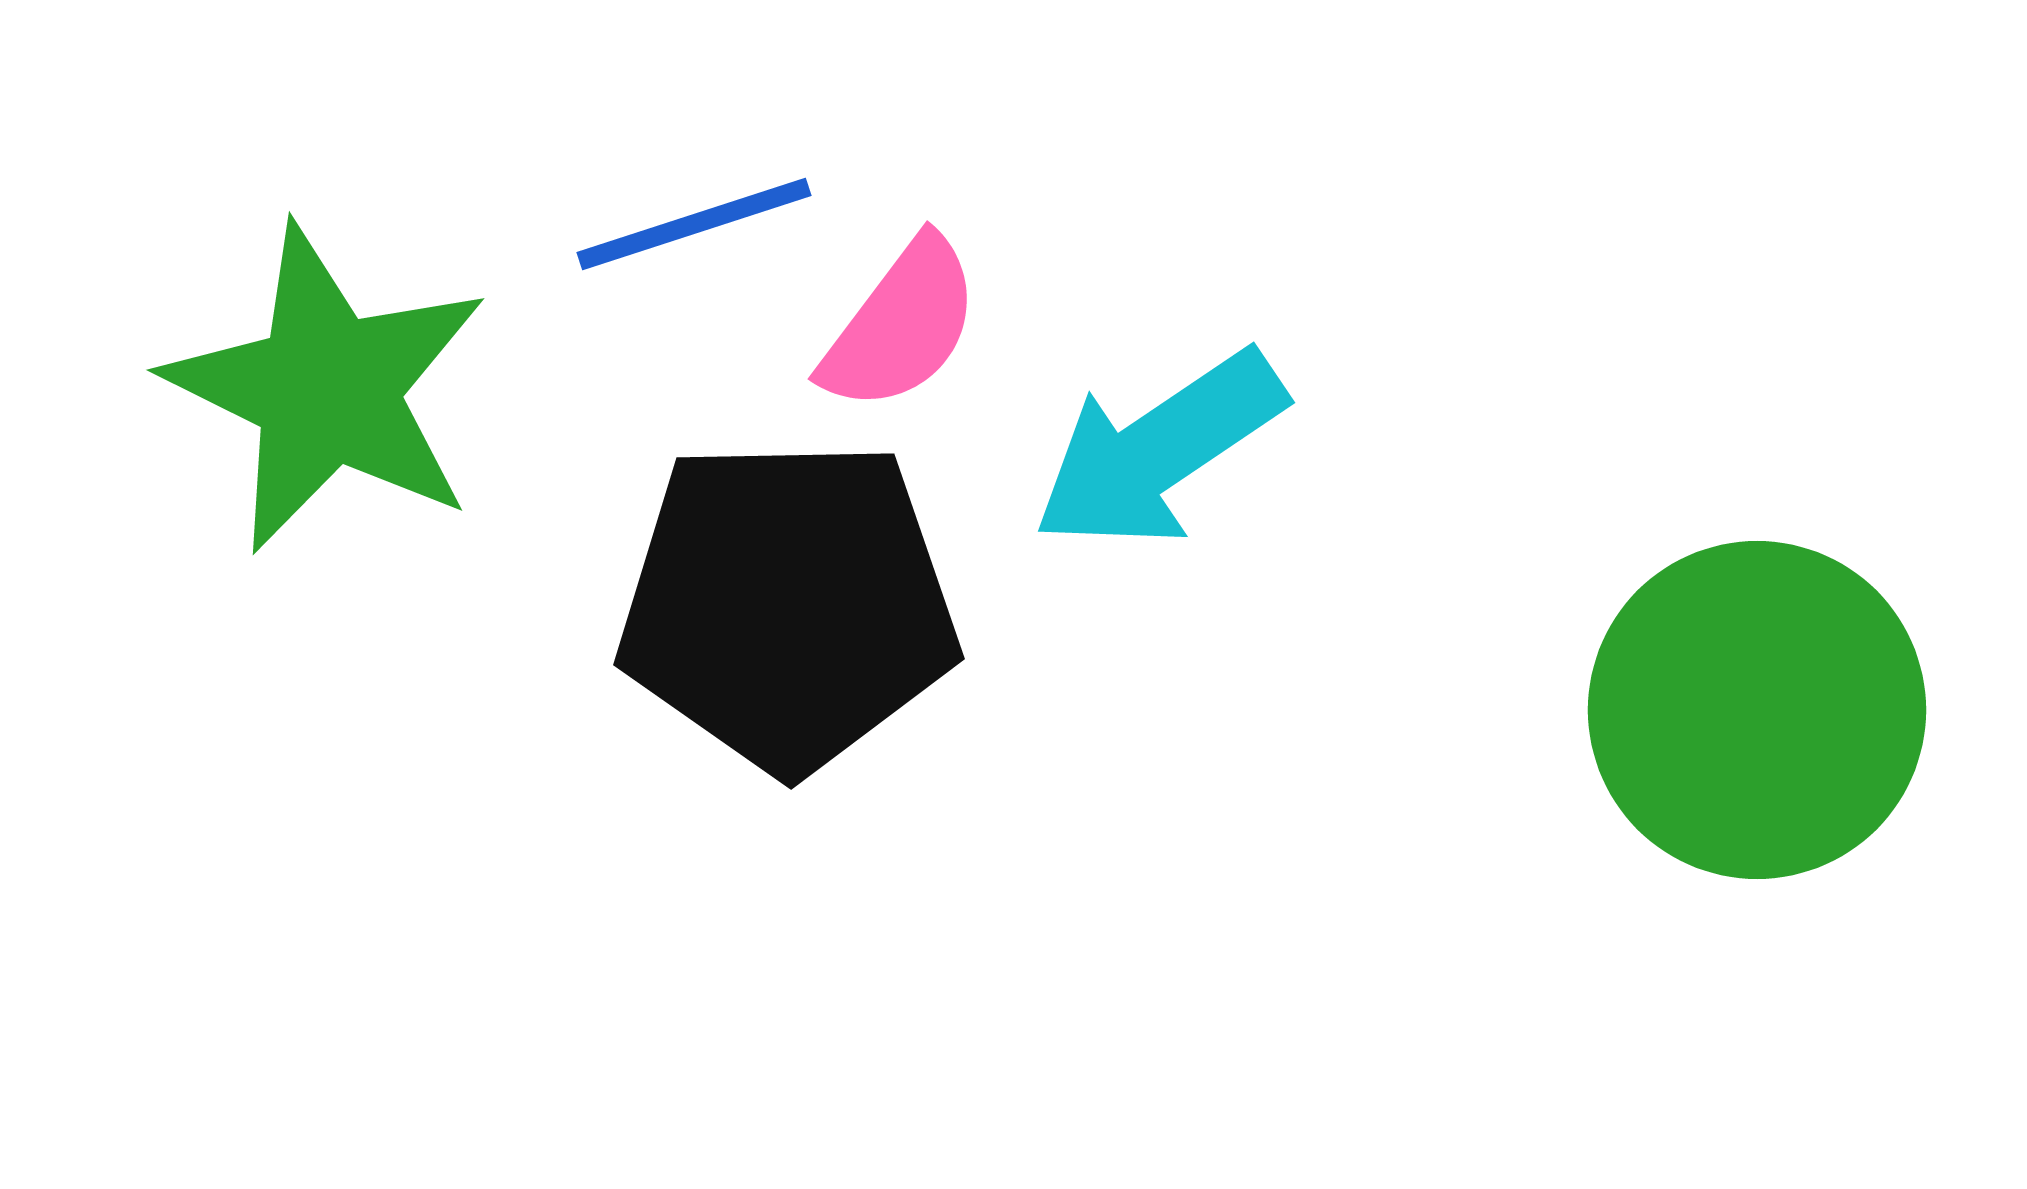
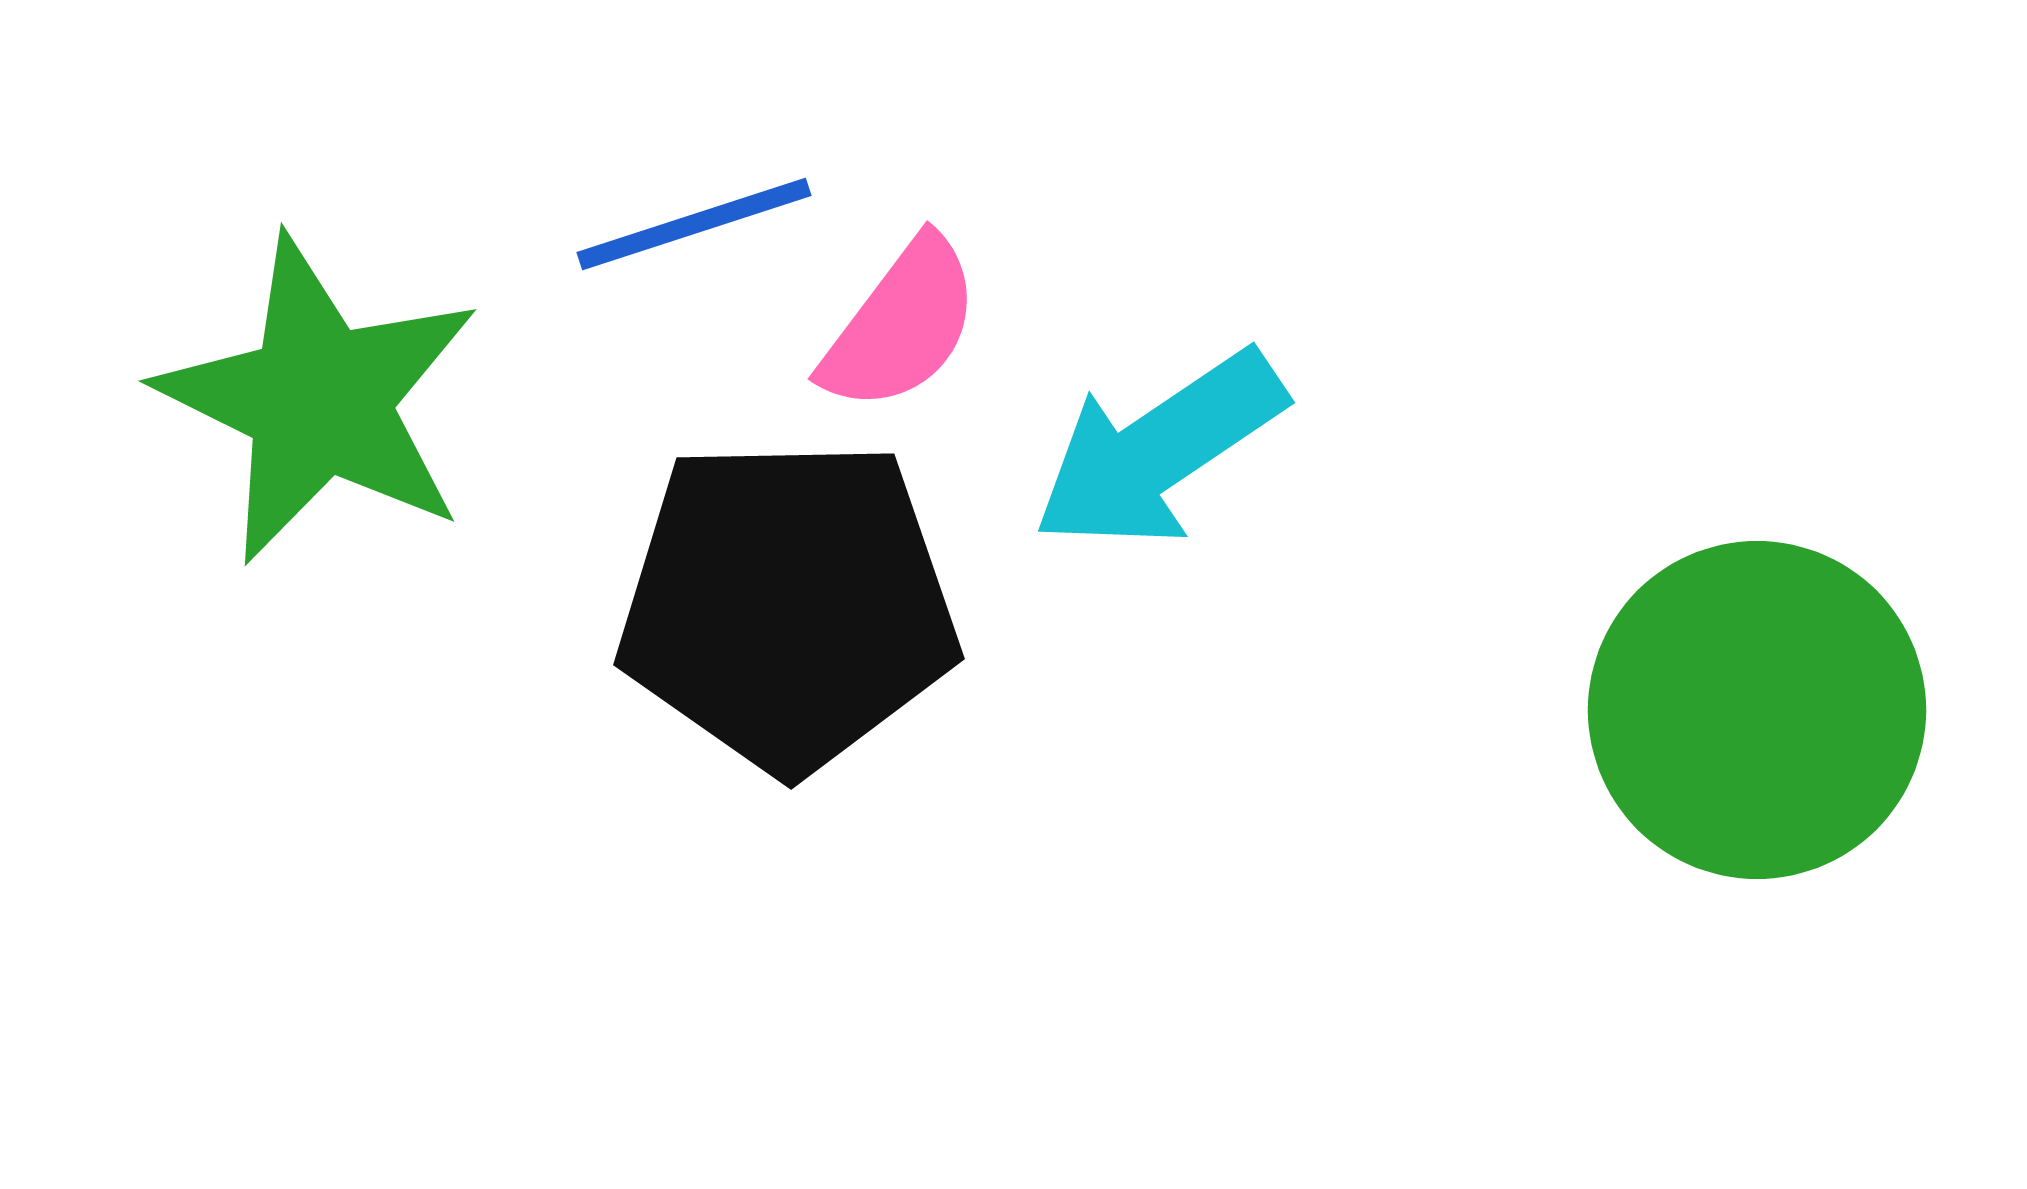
green star: moved 8 px left, 11 px down
